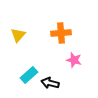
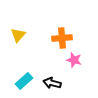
orange cross: moved 1 px right, 5 px down
cyan rectangle: moved 5 px left, 6 px down
black arrow: moved 2 px right
